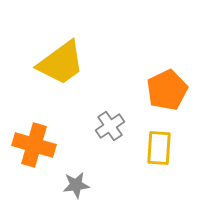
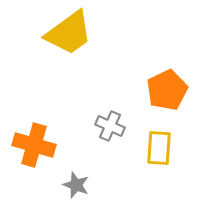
yellow trapezoid: moved 8 px right, 30 px up
gray cross: rotated 32 degrees counterclockwise
gray star: rotated 28 degrees clockwise
